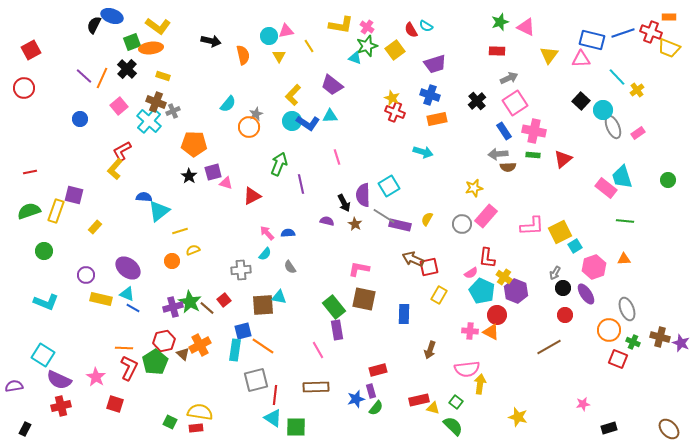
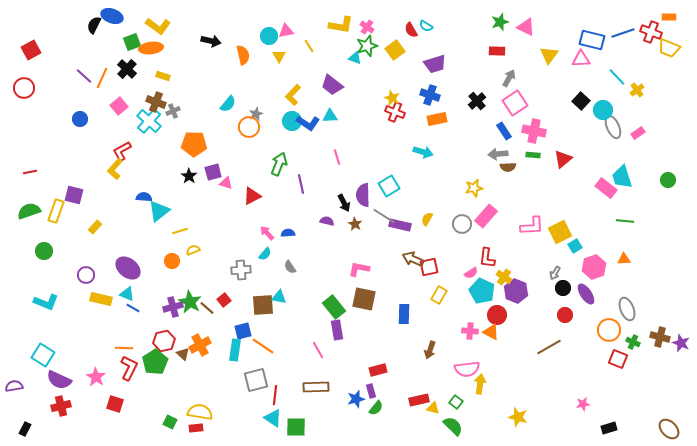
gray arrow at (509, 78): rotated 36 degrees counterclockwise
